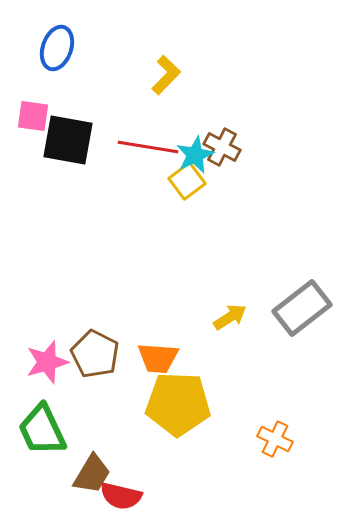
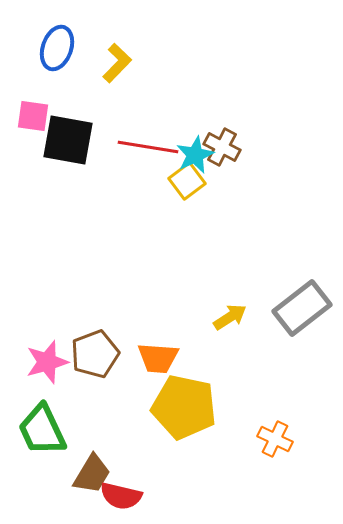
yellow L-shape: moved 49 px left, 12 px up
brown pentagon: rotated 24 degrees clockwise
yellow pentagon: moved 6 px right, 3 px down; rotated 10 degrees clockwise
